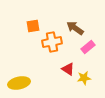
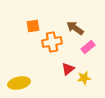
red triangle: rotated 48 degrees clockwise
